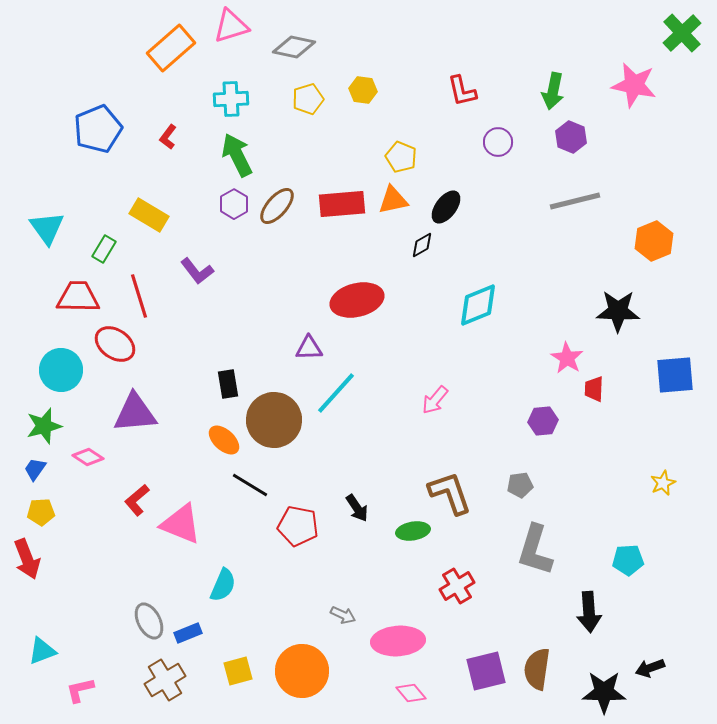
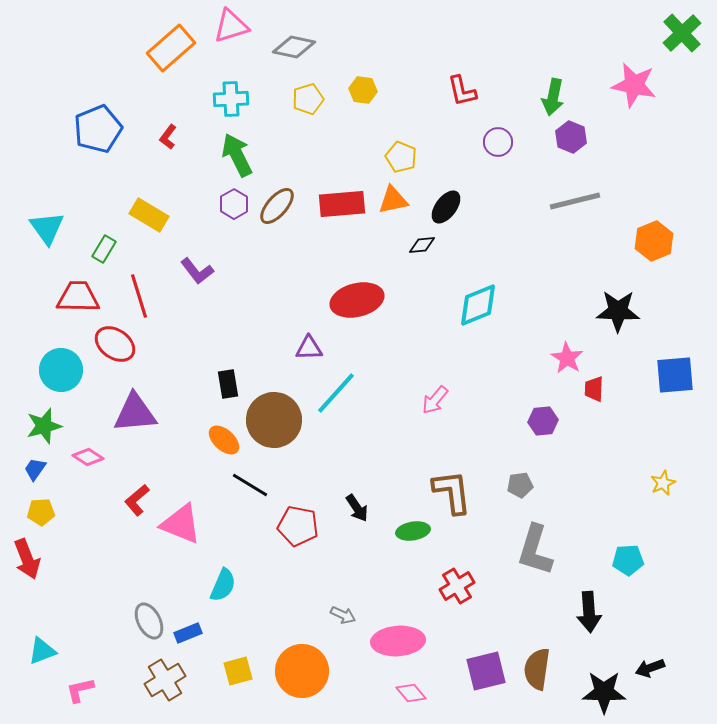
green arrow at (553, 91): moved 6 px down
black diamond at (422, 245): rotated 24 degrees clockwise
brown L-shape at (450, 493): moved 2 px right, 1 px up; rotated 12 degrees clockwise
